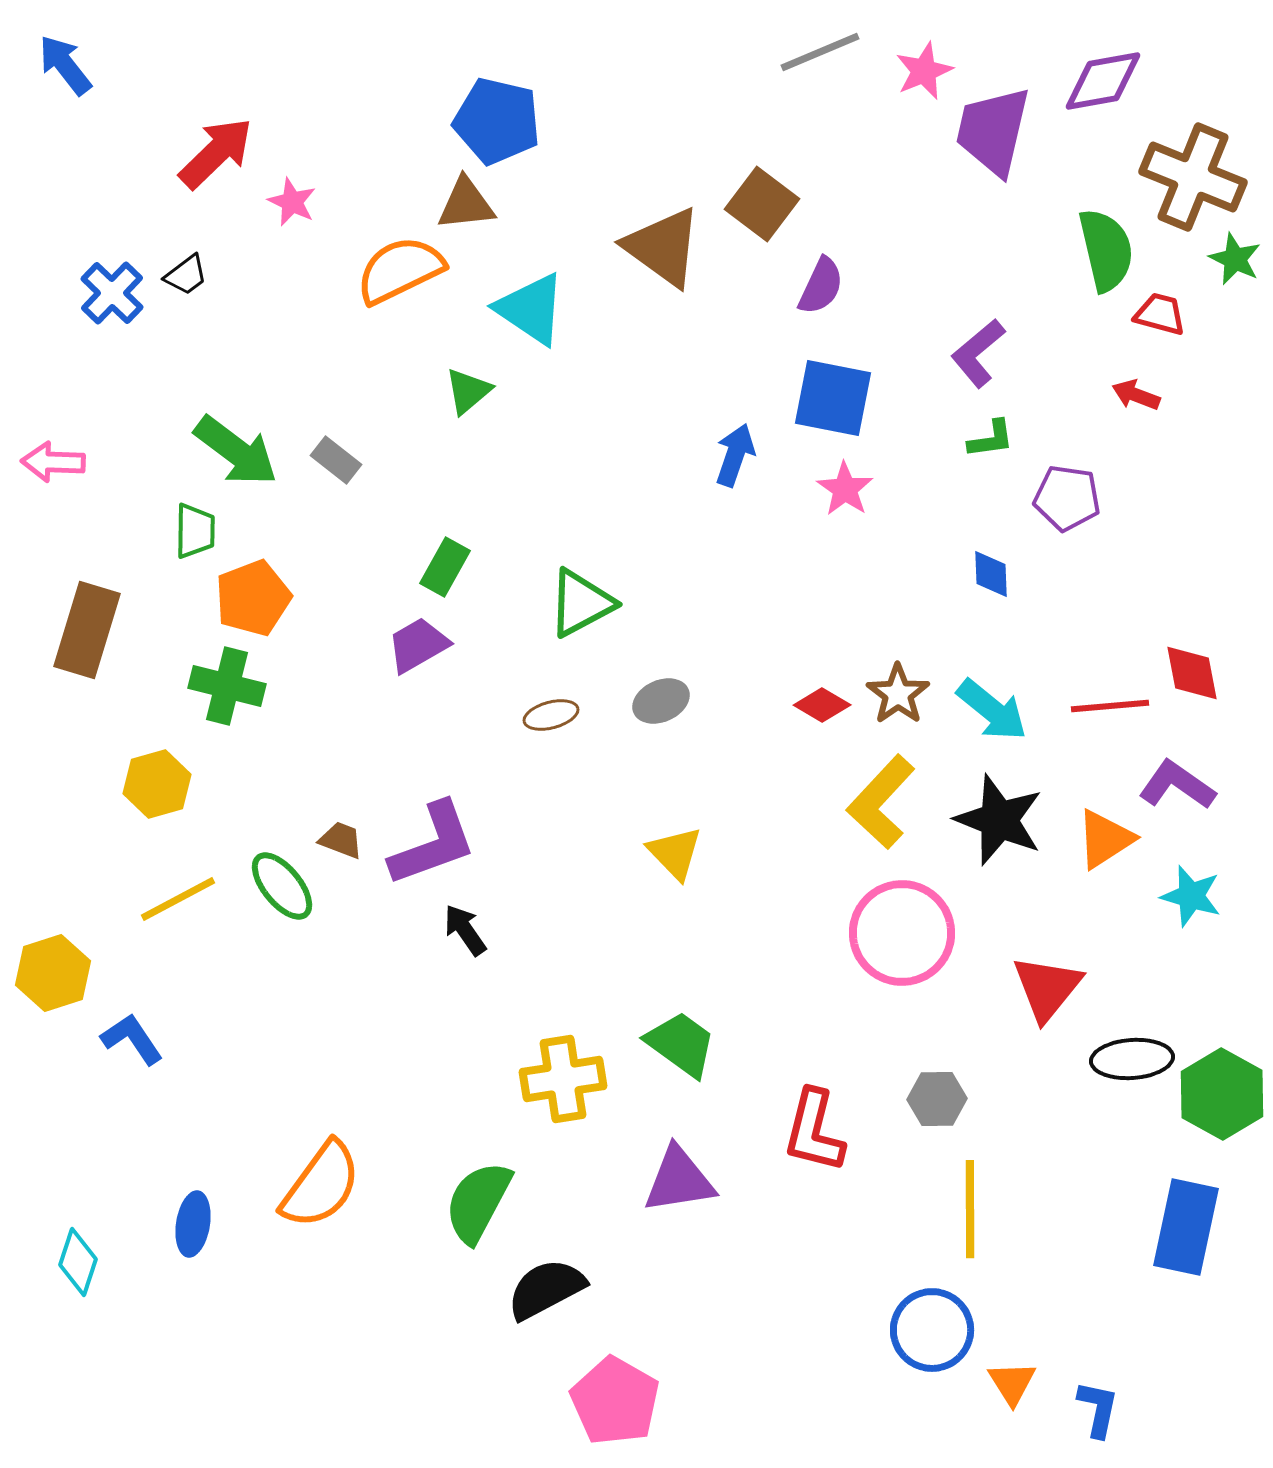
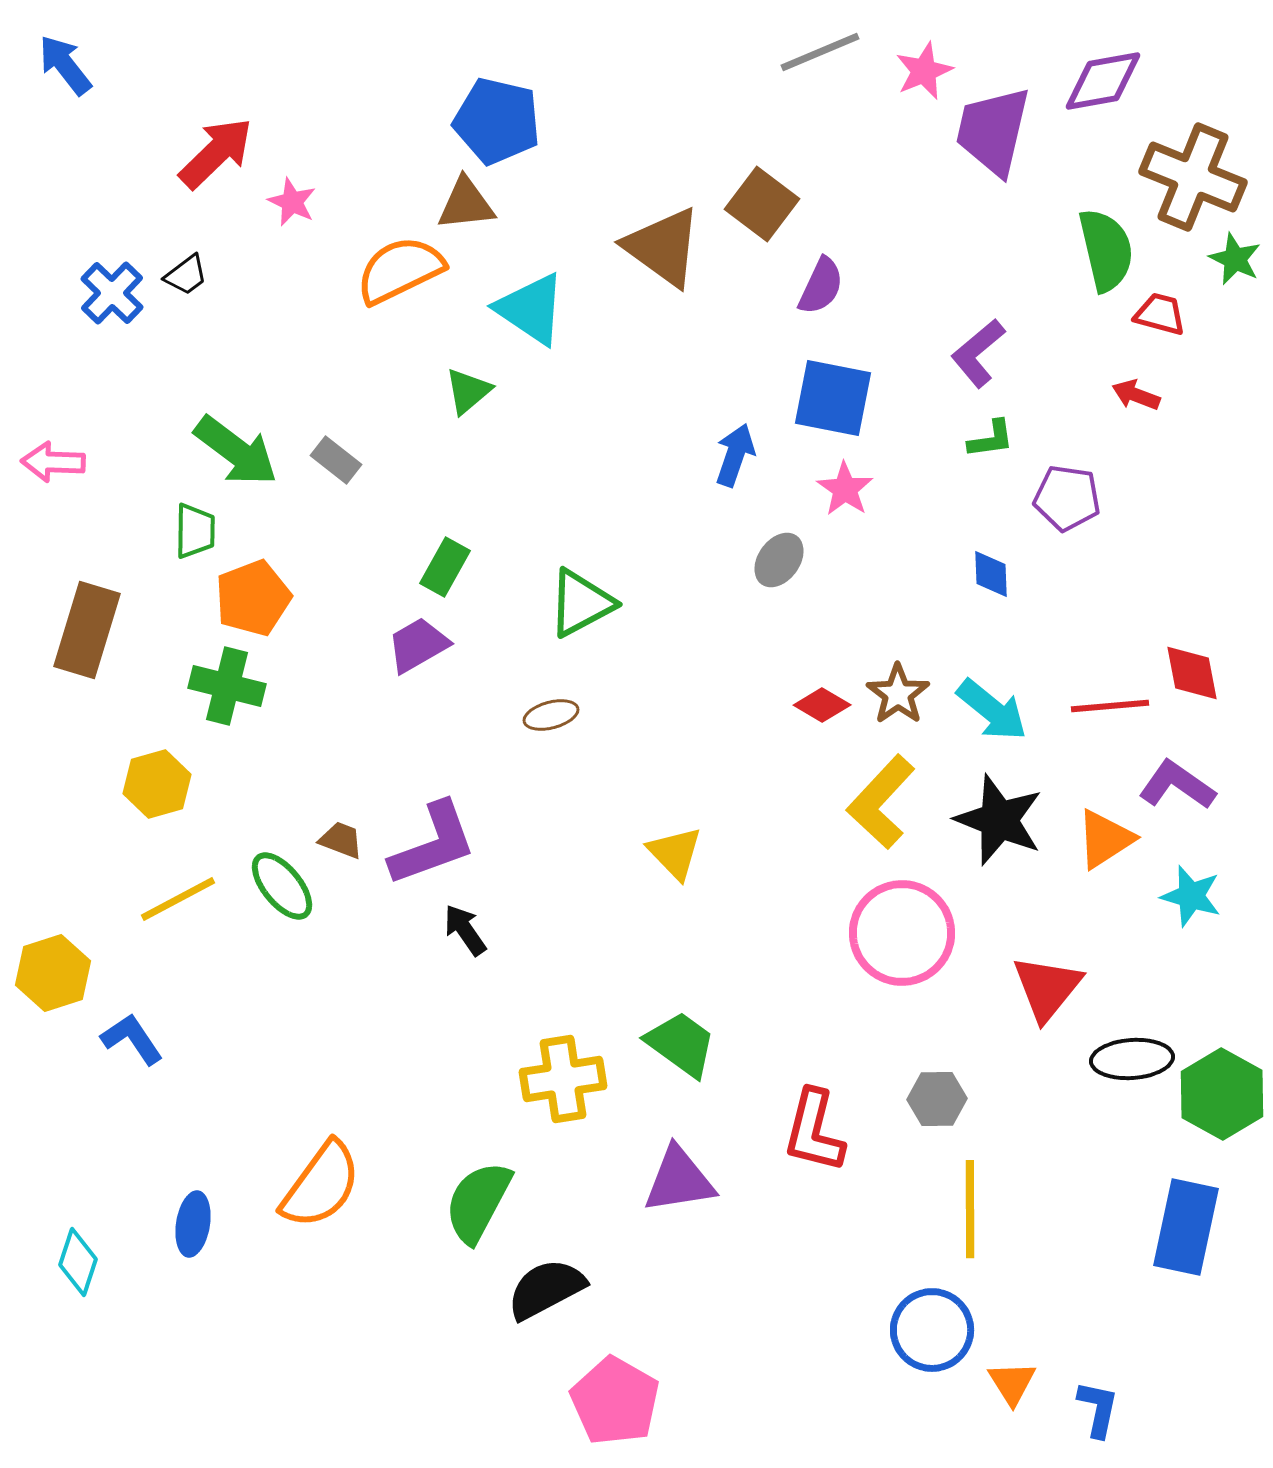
gray ellipse at (661, 701): moved 118 px right, 141 px up; rotated 30 degrees counterclockwise
